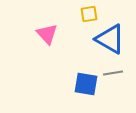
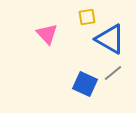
yellow square: moved 2 px left, 3 px down
gray line: rotated 30 degrees counterclockwise
blue square: moved 1 px left; rotated 15 degrees clockwise
